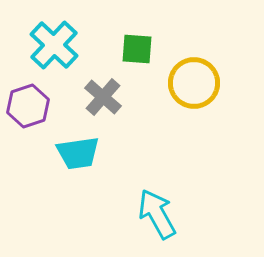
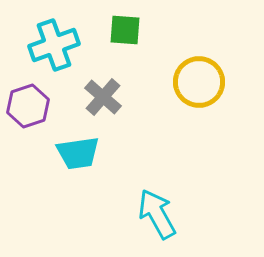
cyan cross: rotated 27 degrees clockwise
green square: moved 12 px left, 19 px up
yellow circle: moved 5 px right, 1 px up
